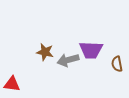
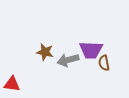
brown semicircle: moved 13 px left, 1 px up
